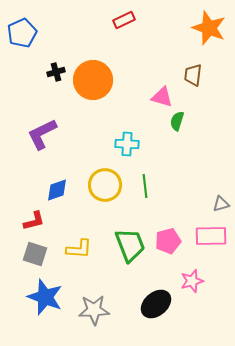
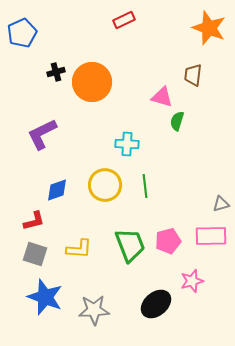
orange circle: moved 1 px left, 2 px down
